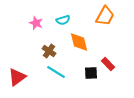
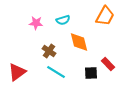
pink star: rotated 16 degrees counterclockwise
red triangle: moved 5 px up
